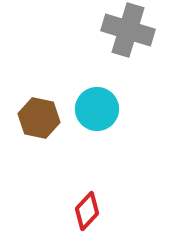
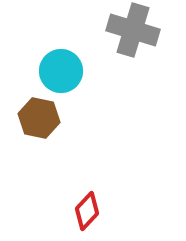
gray cross: moved 5 px right
cyan circle: moved 36 px left, 38 px up
